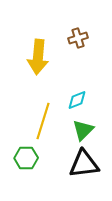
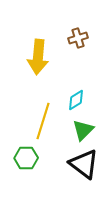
cyan diamond: moved 1 px left; rotated 10 degrees counterclockwise
black triangle: rotated 44 degrees clockwise
